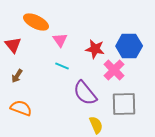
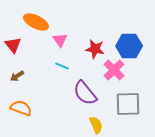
brown arrow: rotated 24 degrees clockwise
gray square: moved 4 px right
